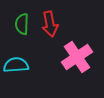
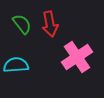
green semicircle: rotated 140 degrees clockwise
